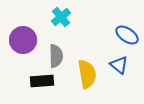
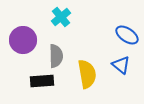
blue triangle: moved 2 px right
